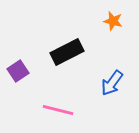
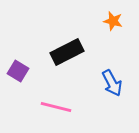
purple square: rotated 25 degrees counterclockwise
blue arrow: rotated 64 degrees counterclockwise
pink line: moved 2 px left, 3 px up
